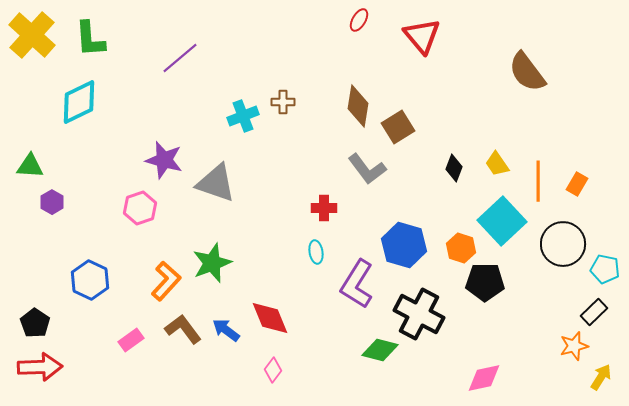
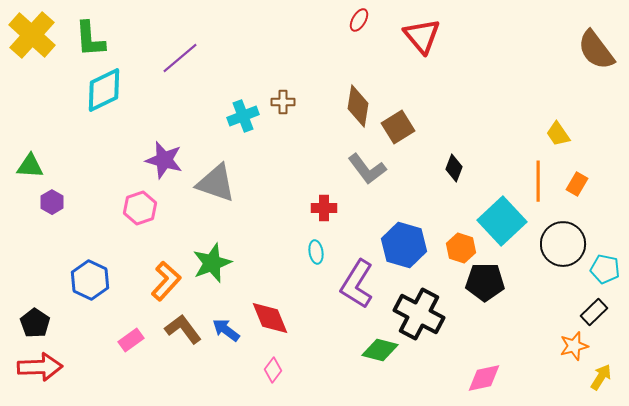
brown semicircle at (527, 72): moved 69 px right, 22 px up
cyan diamond at (79, 102): moved 25 px right, 12 px up
yellow trapezoid at (497, 164): moved 61 px right, 30 px up
